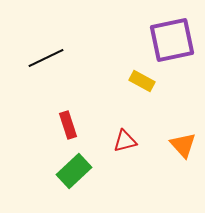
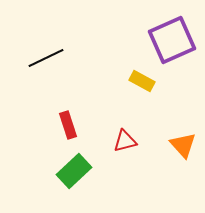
purple square: rotated 12 degrees counterclockwise
